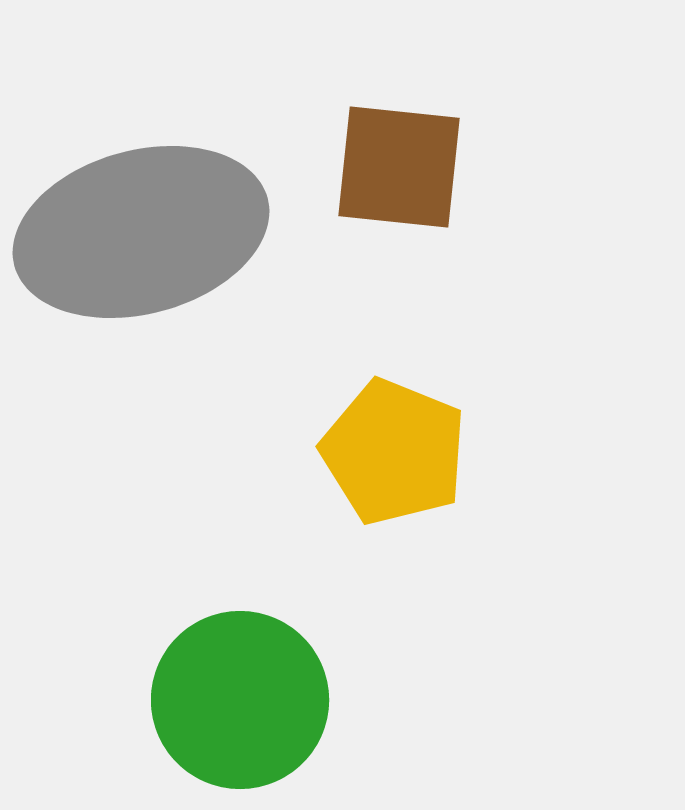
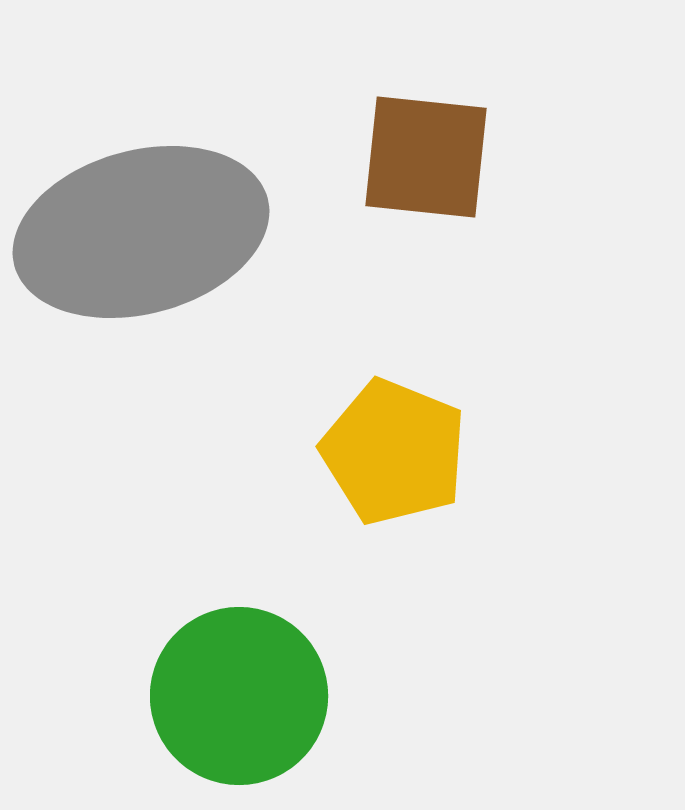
brown square: moved 27 px right, 10 px up
green circle: moved 1 px left, 4 px up
